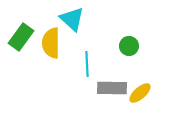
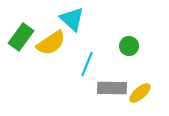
yellow semicircle: rotated 124 degrees counterclockwise
cyan line: rotated 25 degrees clockwise
